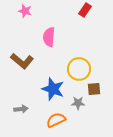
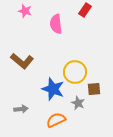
pink semicircle: moved 7 px right, 13 px up; rotated 12 degrees counterclockwise
yellow circle: moved 4 px left, 3 px down
gray star: rotated 24 degrees clockwise
